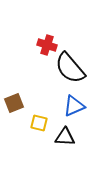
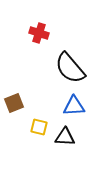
red cross: moved 8 px left, 12 px up
blue triangle: rotated 20 degrees clockwise
yellow square: moved 4 px down
